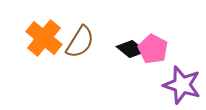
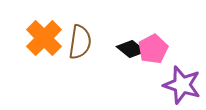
orange cross: rotated 6 degrees clockwise
brown semicircle: rotated 24 degrees counterclockwise
pink pentagon: rotated 16 degrees clockwise
